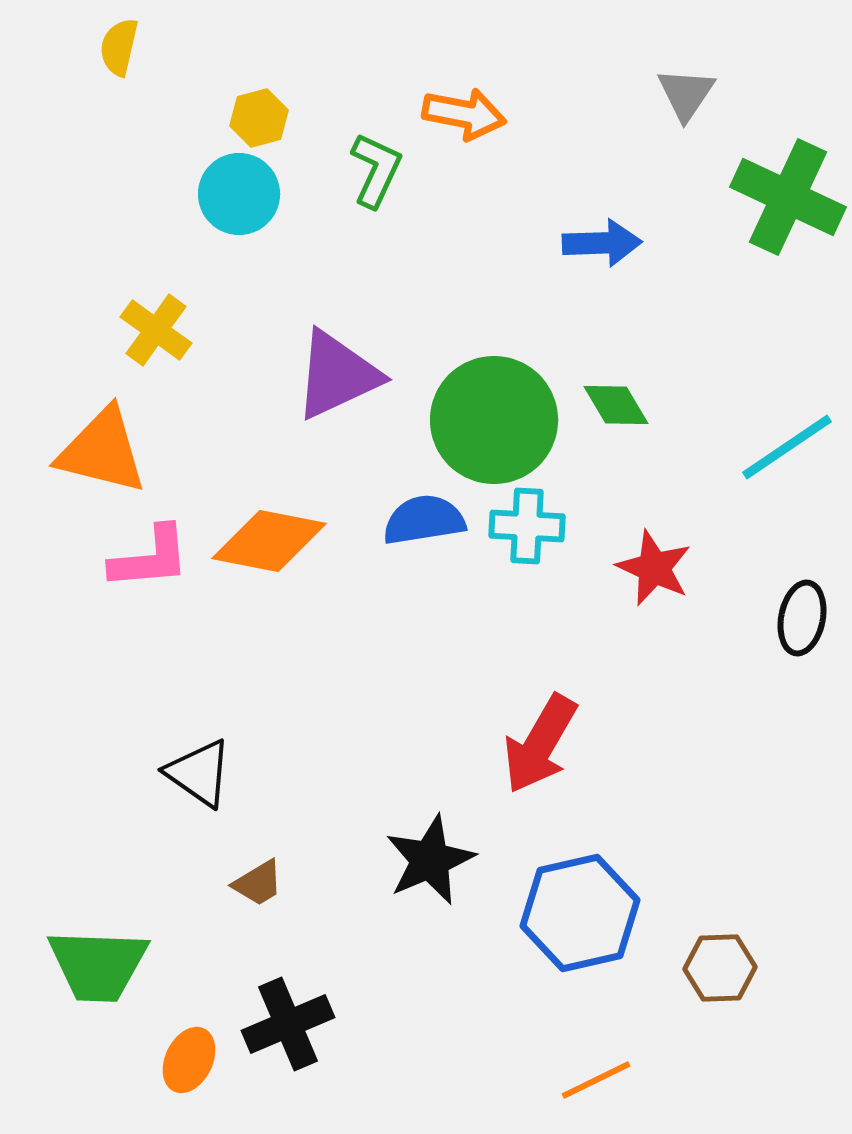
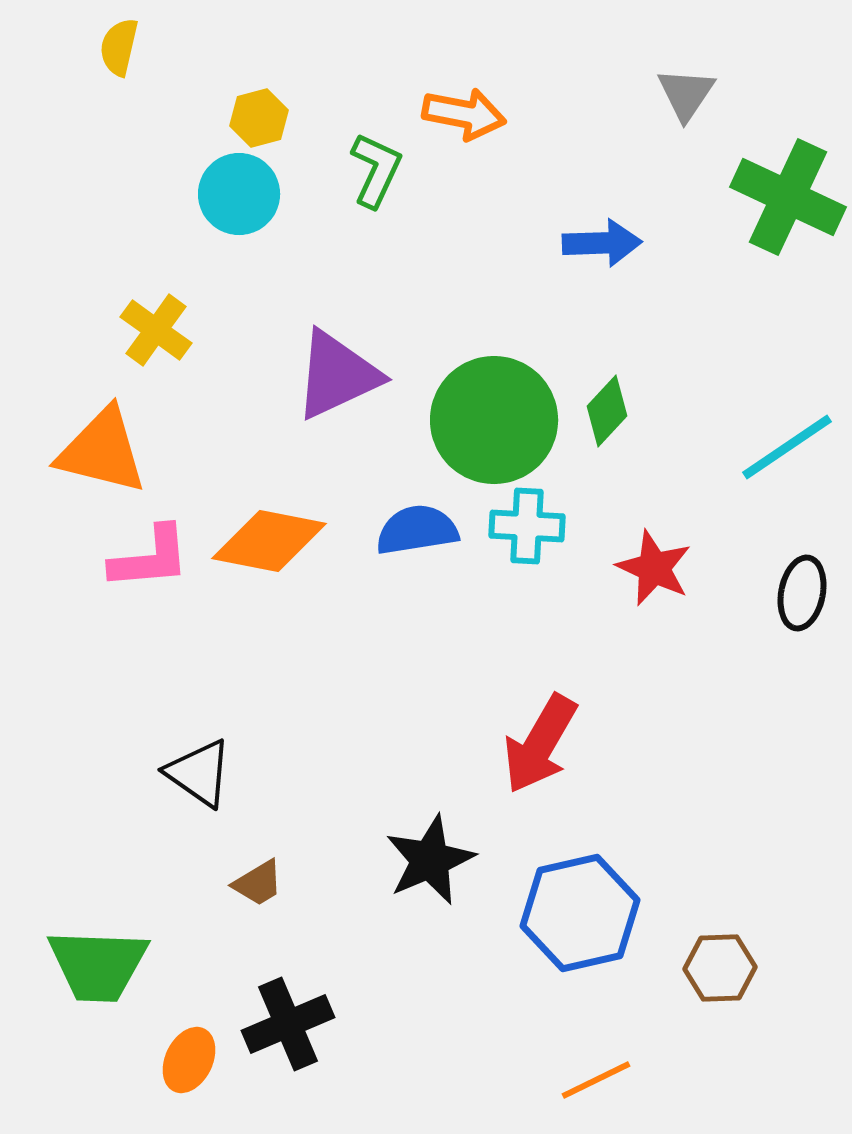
green diamond: moved 9 px left, 6 px down; rotated 74 degrees clockwise
blue semicircle: moved 7 px left, 10 px down
black ellipse: moved 25 px up
